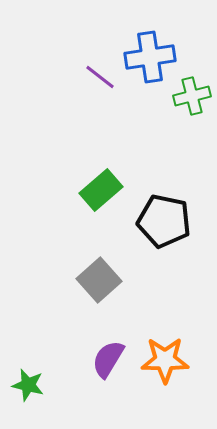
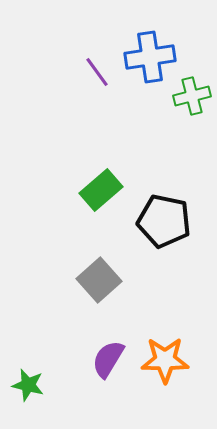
purple line: moved 3 px left, 5 px up; rotated 16 degrees clockwise
